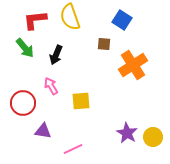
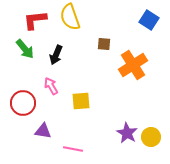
blue square: moved 27 px right
green arrow: moved 1 px down
yellow circle: moved 2 px left
pink line: rotated 36 degrees clockwise
